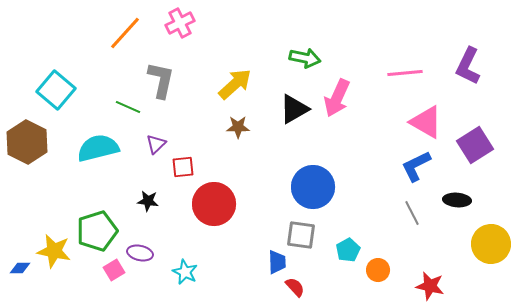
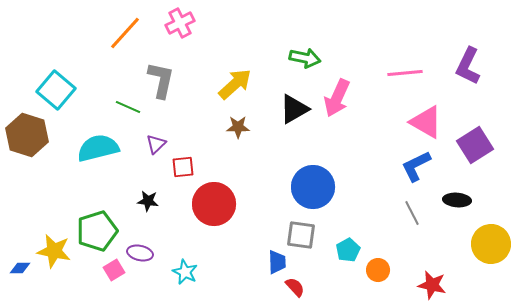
brown hexagon: moved 7 px up; rotated 9 degrees counterclockwise
red star: moved 2 px right, 1 px up
